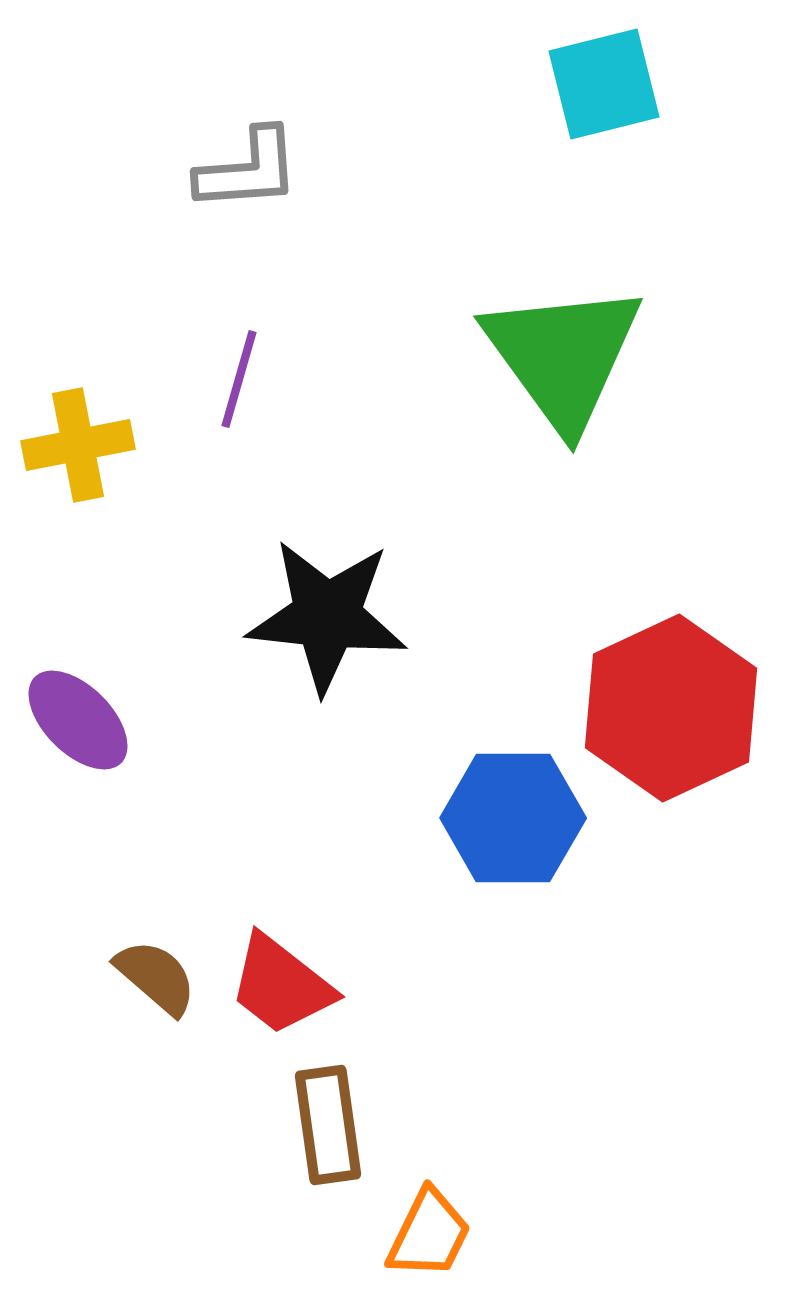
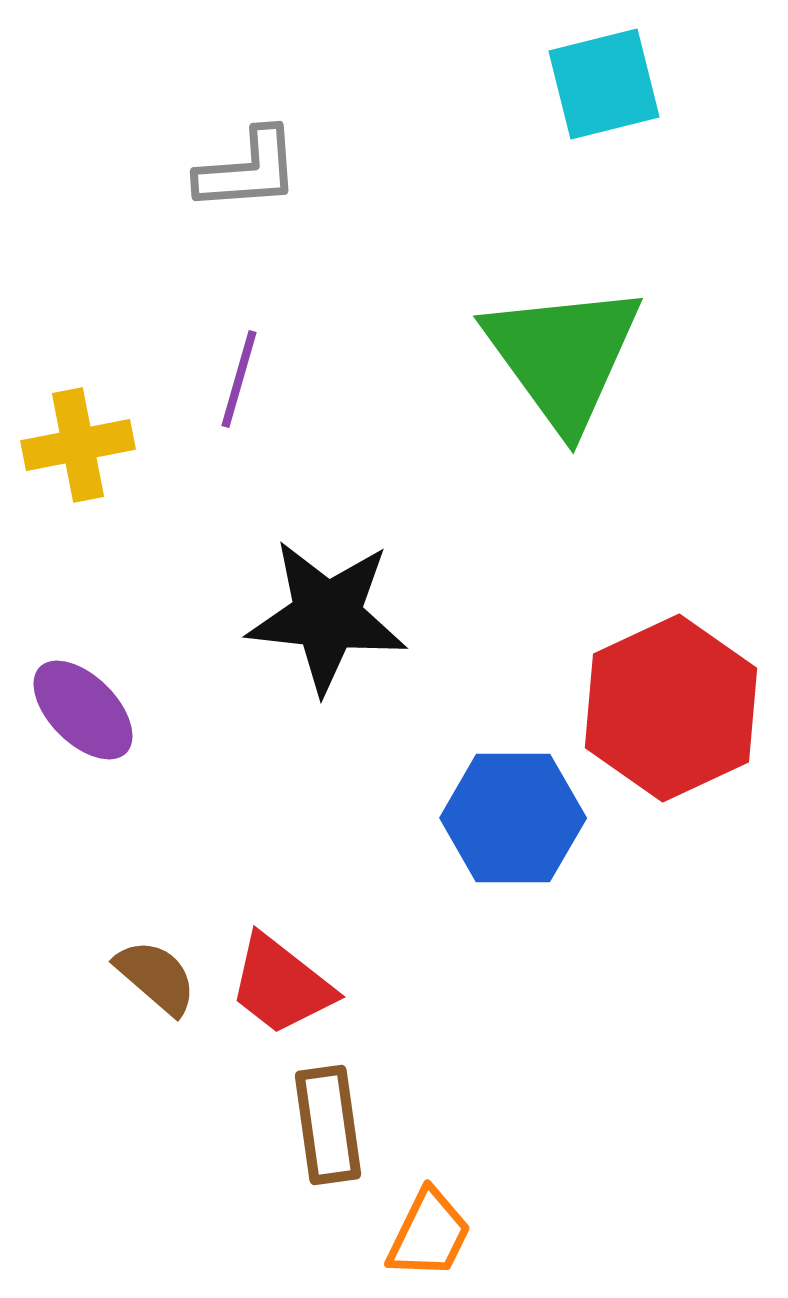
purple ellipse: moved 5 px right, 10 px up
